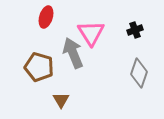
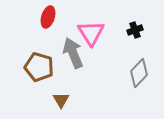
red ellipse: moved 2 px right
gray diamond: rotated 24 degrees clockwise
